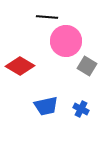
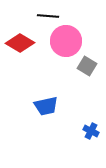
black line: moved 1 px right, 1 px up
red diamond: moved 23 px up
blue cross: moved 10 px right, 22 px down
